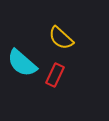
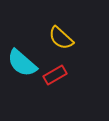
red rectangle: rotated 35 degrees clockwise
